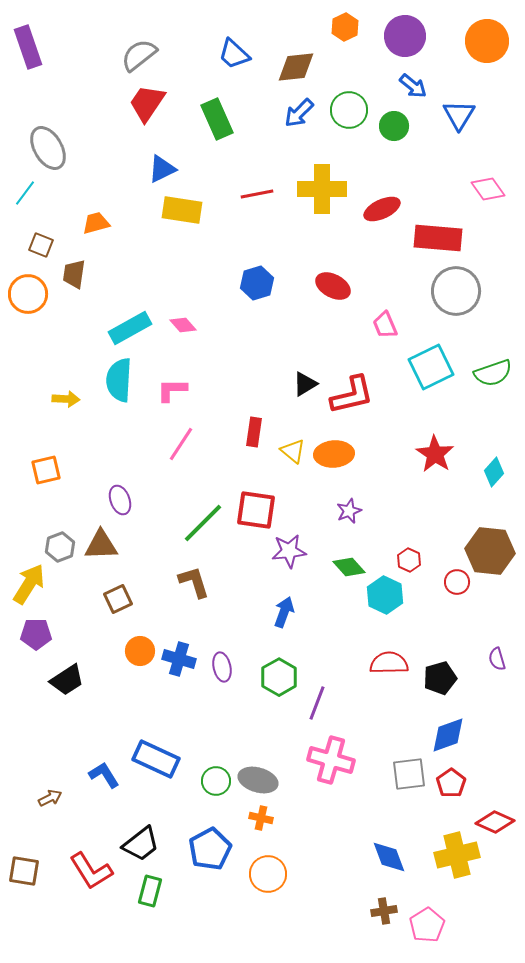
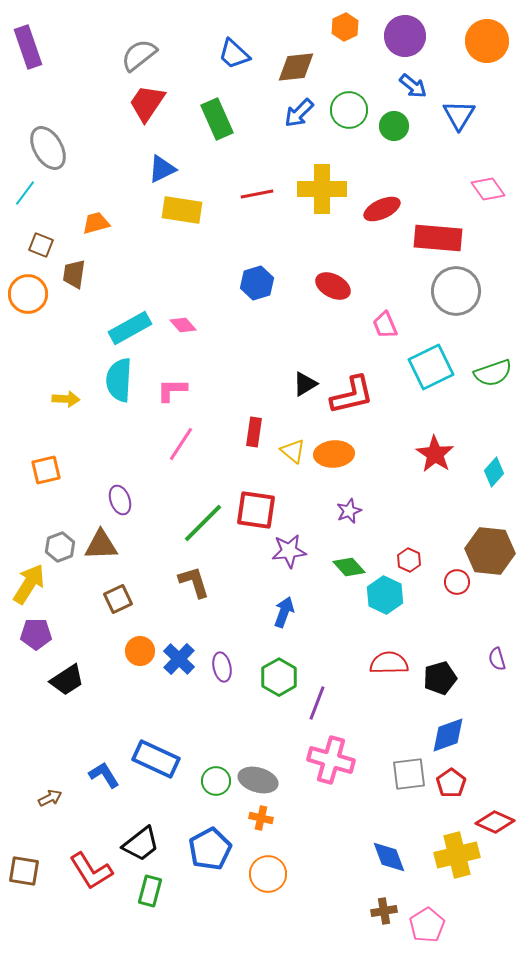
blue cross at (179, 659): rotated 28 degrees clockwise
